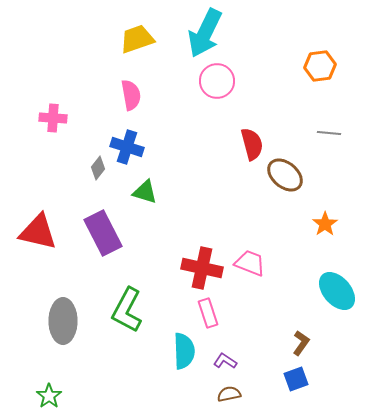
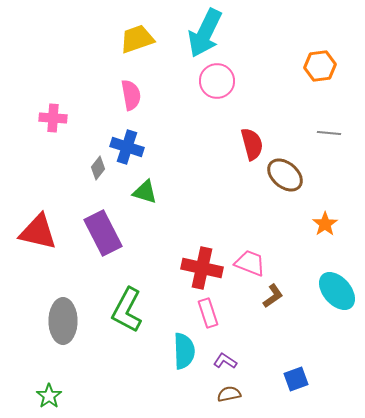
brown L-shape: moved 28 px left, 47 px up; rotated 20 degrees clockwise
